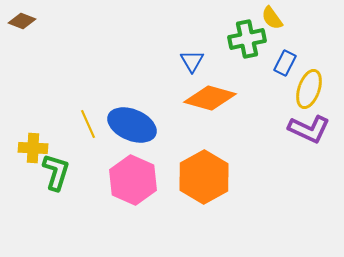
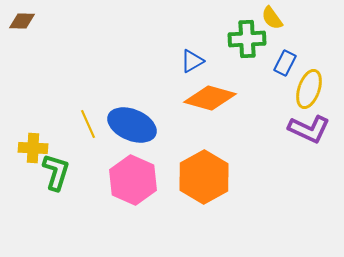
brown diamond: rotated 20 degrees counterclockwise
green cross: rotated 9 degrees clockwise
blue triangle: rotated 30 degrees clockwise
